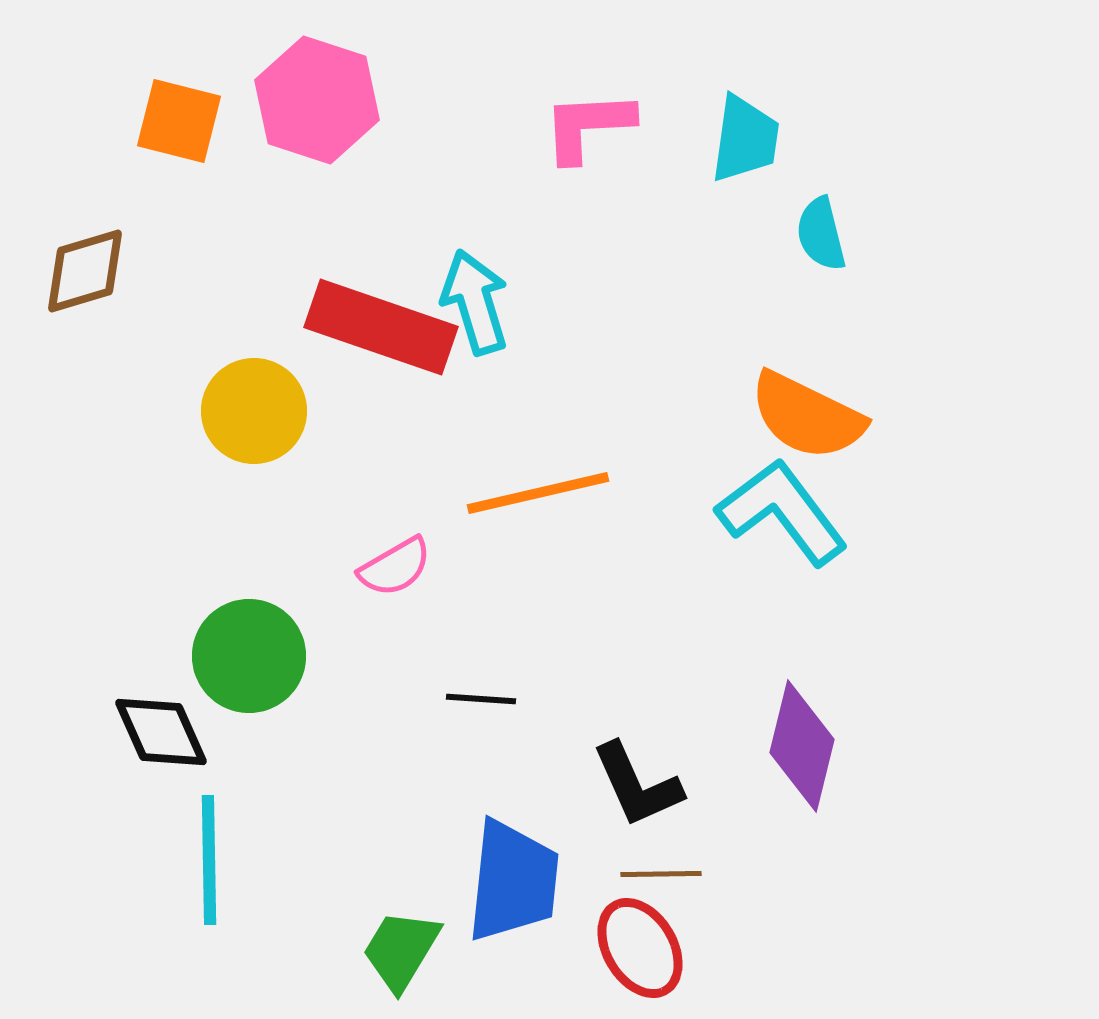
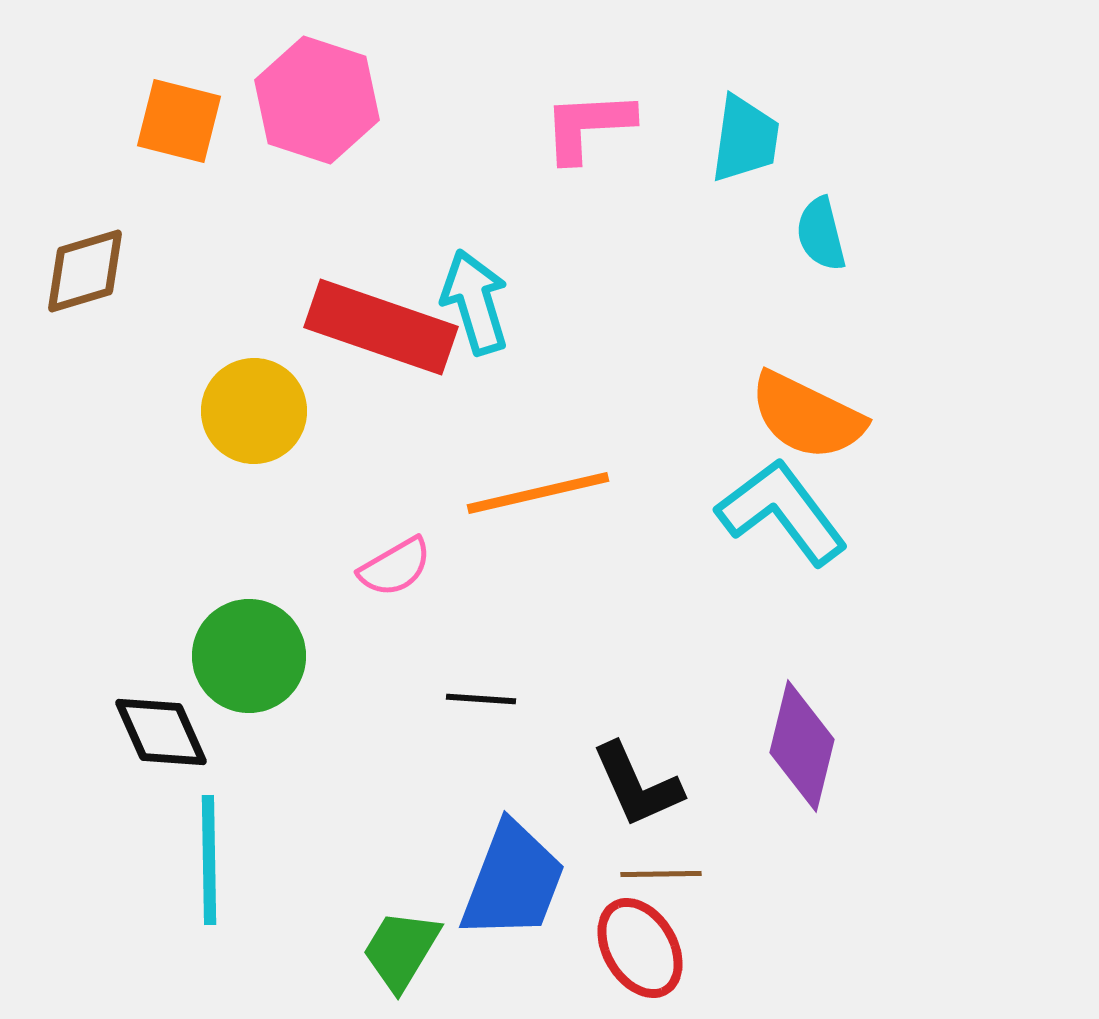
blue trapezoid: rotated 15 degrees clockwise
